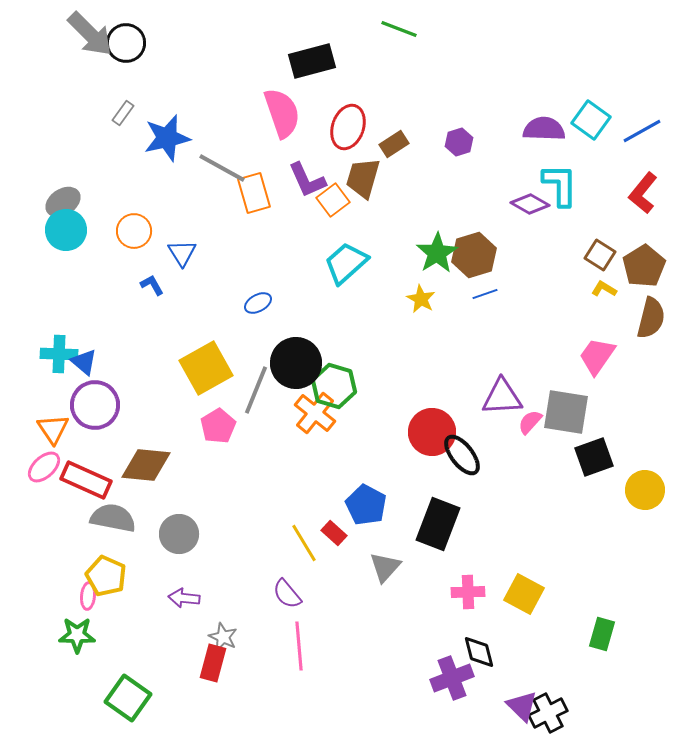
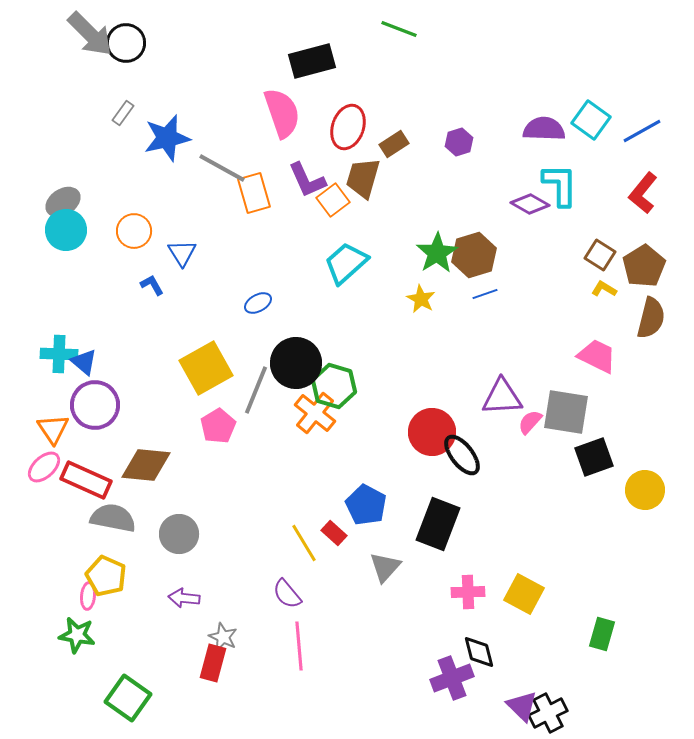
pink trapezoid at (597, 356): rotated 81 degrees clockwise
green star at (77, 635): rotated 9 degrees clockwise
